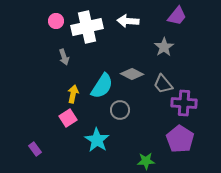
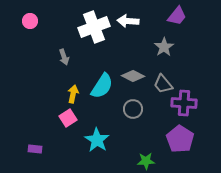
pink circle: moved 26 px left
white cross: moved 7 px right; rotated 8 degrees counterclockwise
gray diamond: moved 1 px right, 2 px down
gray circle: moved 13 px right, 1 px up
purple rectangle: rotated 48 degrees counterclockwise
